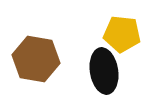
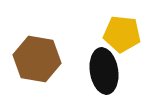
brown hexagon: moved 1 px right
